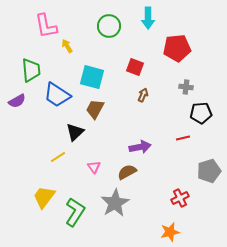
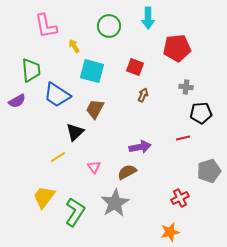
yellow arrow: moved 7 px right
cyan square: moved 6 px up
